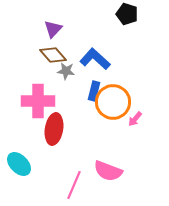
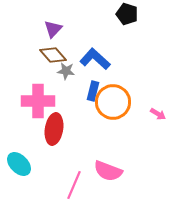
blue rectangle: moved 1 px left
pink arrow: moved 23 px right, 5 px up; rotated 98 degrees counterclockwise
